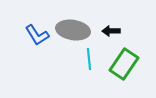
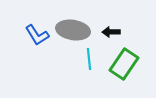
black arrow: moved 1 px down
